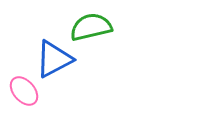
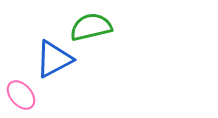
pink ellipse: moved 3 px left, 4 px down
